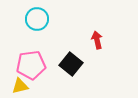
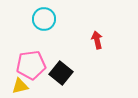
cyan circle: moved 7 px right
black square: moved 10 px left, 9 px down
